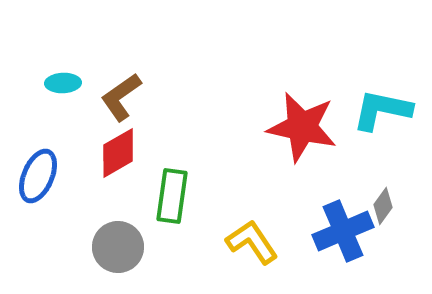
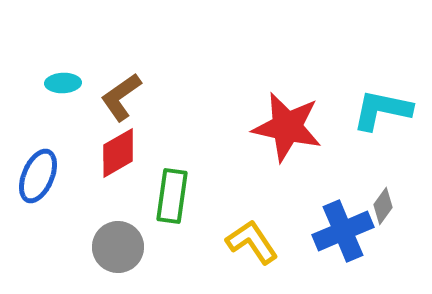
red star: moved 15 px left
